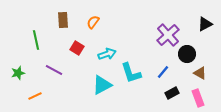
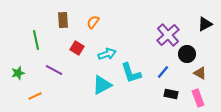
black rectangle: moved 1 px left, 1 px down; rotated 40 degrees clockwise
